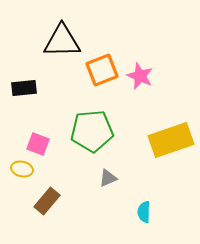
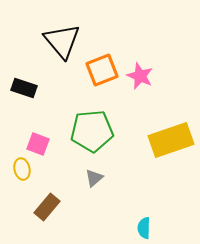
black triangle: rotated 51 degrees clockwise
black rectangle: rotated 25 degrees clockwise
yellow ellipse: rotated 65 degrees clockwise
gray triangle: moved 14 px left; rotated 18 degrees counterclockwise
brown rectangle: moved 6 px down
cyan semicircle: moved 16 px down
